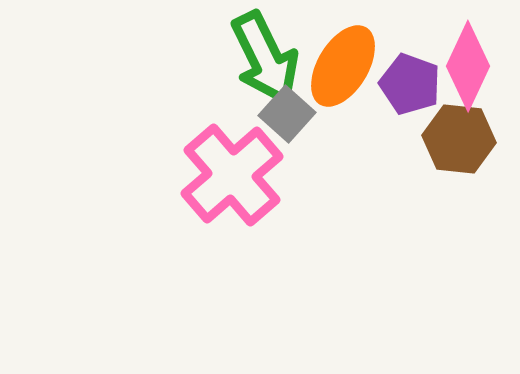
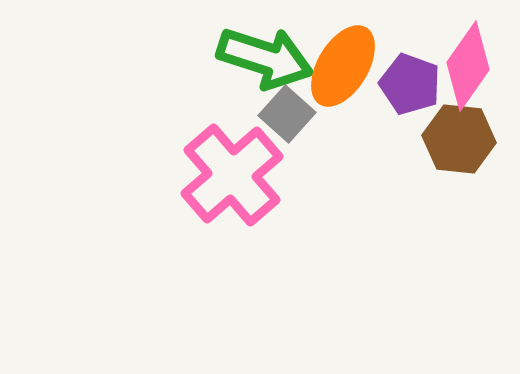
green arrow: rotated 46 degrees counterclockwise
pink diamond: rotated 10 degrees clockwise
